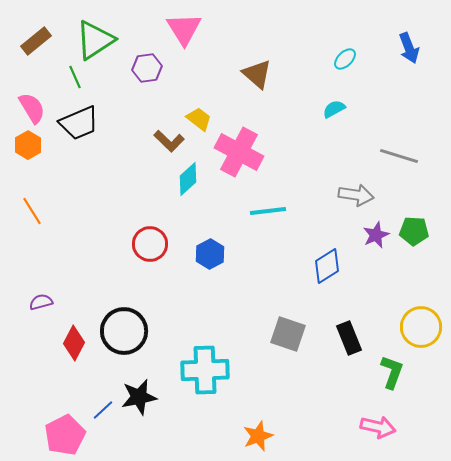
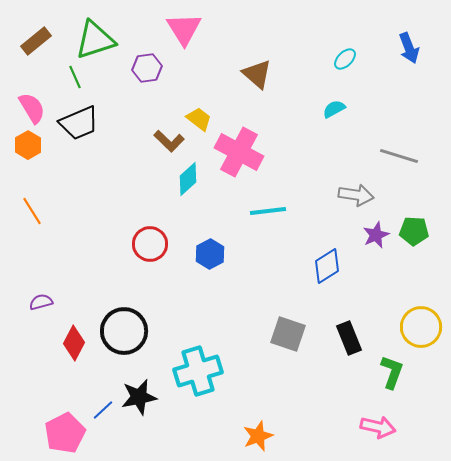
green triangle: rotated 15 degrees clockwise
cyan cross: moved 7 px left, 1 px down; rotated 15 degrees counterclockwise
pink pentagon: moved 2 px up
